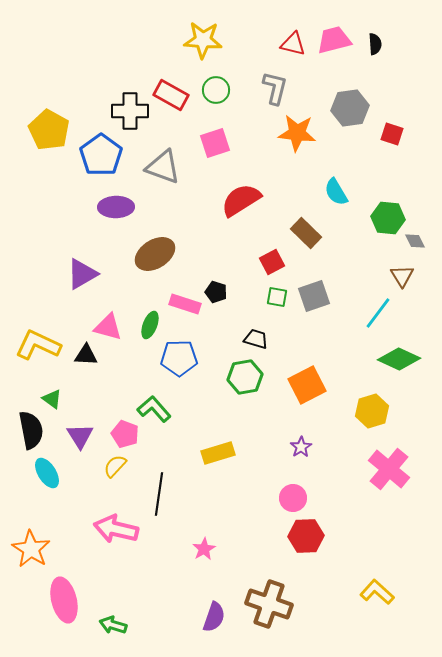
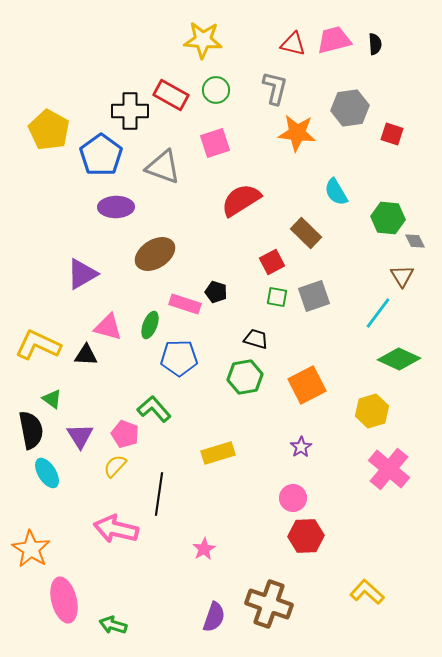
yellow L-shape at (377, 592): moved 10 px left
